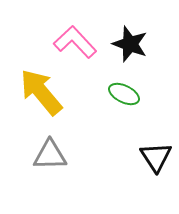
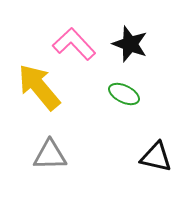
pink L-shape: moved 1 px left, 2 px down
yellow arrow: moved 2 px left, 5 px up
black triangle: rotated 44 degrees counterclockwise
